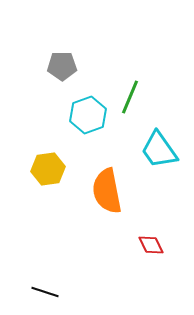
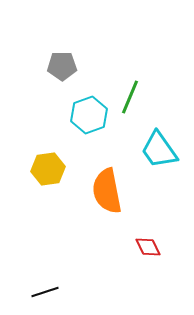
cyan hexagon: moved 1 px right
red diamond: moved 3 px left, 2 px down
black line: rotated 36 degrees counterclockwise
